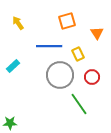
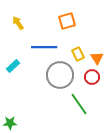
orange triangle: moved 25 px down
blue line: moved 5 px left, 1 px down
